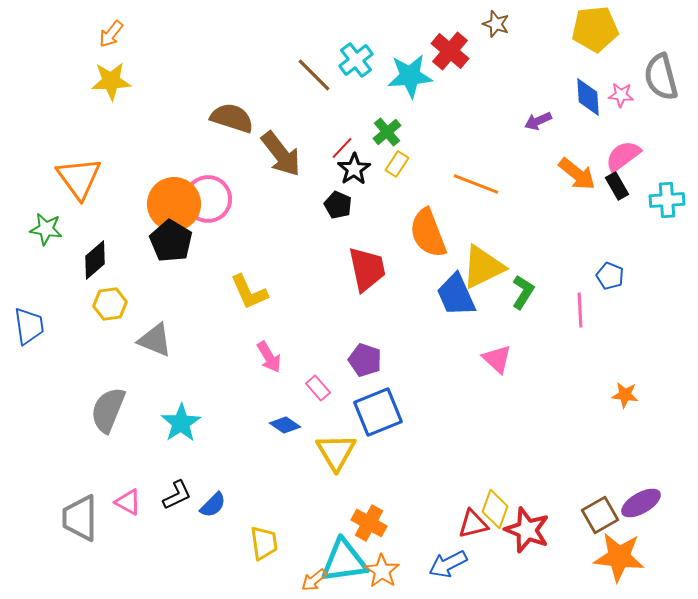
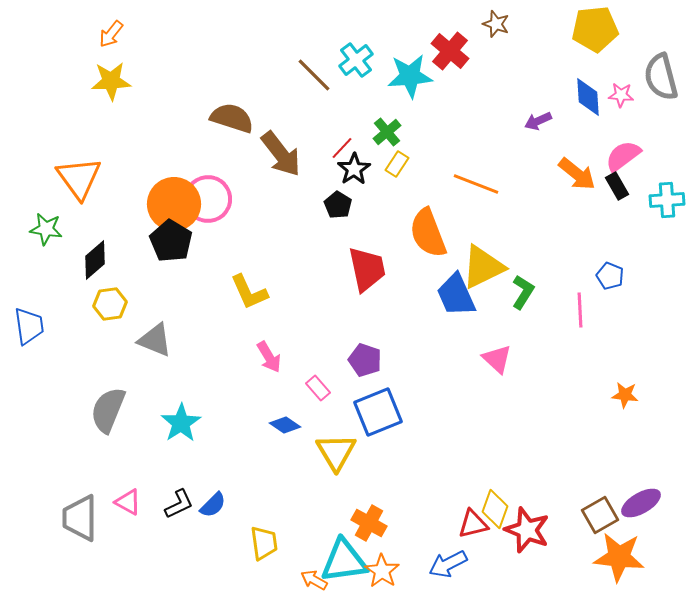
black pentagon at (338, 205): rotated 8 degrees clockwise
black L-shape at (177, 495): moved 2 px right, 9 px down
orange arrow at (314, 580): rotated 68 degrees clockwise
